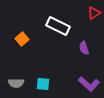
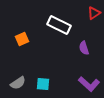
white rectangle: moved 1 px right, 1 px up
orange square: rotated 16 degrees clockwise
gray semicircle: moved 2 px right; rotated 35 degrees counterclockwise
